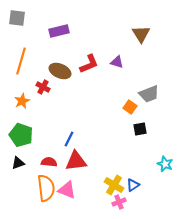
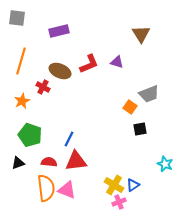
green pentagon: moved 9 px right
